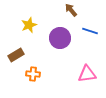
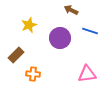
brown arrow: rotated 24 degrees counterclockwise
brown rectangle: rotated 14 degrees counterclockwise
